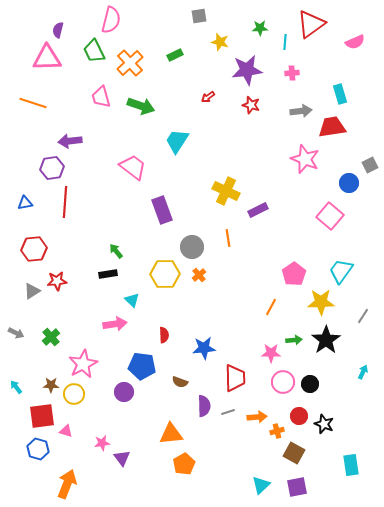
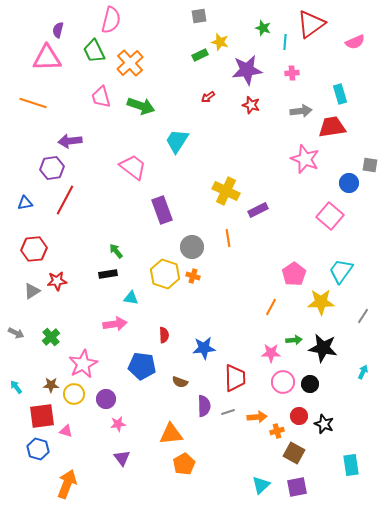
green star at (260, 28): moved 3 px right; rotated 21 degrees clockwise
green rectangle at (175, 55): moved 25 px right
gray square at (370, 165): rotated 35 degrees clockwise
red line at (65, 202): moved 2 px up; rotated 24 degrees clockwise
yellow hexagon at (165, 274): rotated 20 degrees clockwise
orange cross at (199, 275): moved 6 px left, 1 px down; rotated 32 degrees counterclockwise
cyan triangle at (132, 300): moved 1 px left, 2 px up; rotated 35 degrees counterclockwise
black star at (326, 340): moved 3 px left, 8 px down; rotated 28 degrees counterclockwise
purple circle at (124, 392): moved 18 px left, 7 px down
pink star at (102, 443): moved 16 px right, 19 px up
